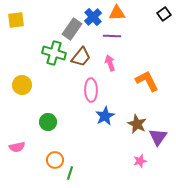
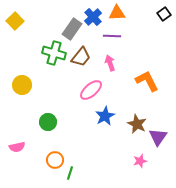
yellow square: moved 1 px left, 1 px down; rotated 36 degrees counterclockwise
pink ellipse: rotated 50 degrees clockwise
